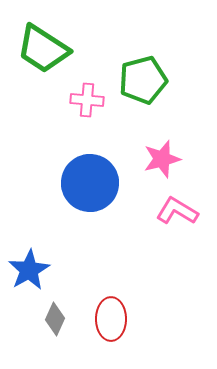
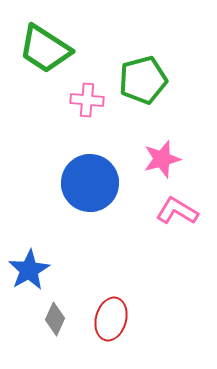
green trapezoid: moved 2 px right
red ellipse: rotated 15 degrees clockwise
